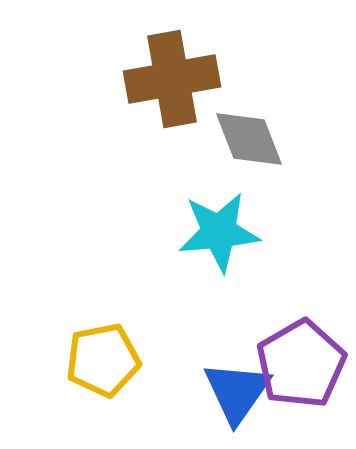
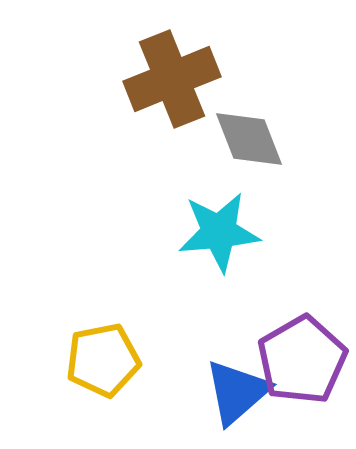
brown cross: rotated 12 degrees counterclockwise
purple pentagon: moved 1 px right, 4 px up
blue triangle: rotated 14 degrees clockwise
